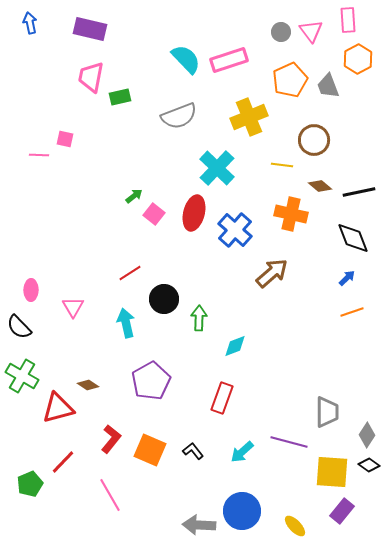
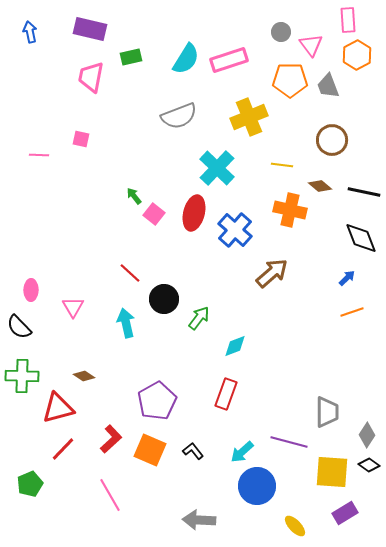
blue arrow at (30, 23): moved 9 px down
pink triangle at (311, 31): moved 14 px down
cyan semicircle at (186, 59): rotated 76 degrees clockwise
orange hexagon at (358, 59): moved 1 px left, 4 px up
orange pentagon at (290, 80): rotated 24 degrees clockwise
green rectangle at (120, 97): moved 11 px right, 40 px up
pink square at (65, 139): moved 16 px right
brown circle at (314, 140): moved 18 px right
black line at (359, 192): moved 5 px right; rotated 24 degrees clockwise
green arrow at (134, 196): rotated 90 degrees counterclockwise
orange cross at (291, 214): moved 1 px left, 4 px up
black diamond at (353, 238): moved 8 px right
red line at (130, 273): rotated 75 degrees clockwise
green arrow at (199, 318): rotated 35 degrees clockwise
green cross at (22, 376): rotated 28 degrees counterclockwise
purple pentagon at (151, 381): moved 6 px right, 20 px down
brown diamond at (88, 385): moved 4 px left, 9 px up
red rectangle at (222, 398): moved 4 px right, 4 px up
red L-shape at (111, 439): rotated 8 degrees clockwise
red line at (63, 462): moved 13 px up
blue circle at (242, 511): moved 15 px right, 25 px up
purple rectangle at (342, 511): moved 3 px right, 2 px down; rotated 20 degrees clockwise
gray arrow at (199, 525): moved 5 px up
